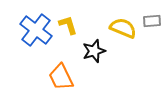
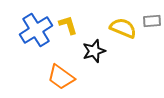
blue cross: rotated 20 degrees clockwise
orange trapezoid: rotated 28 degrees counterclockwise
